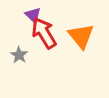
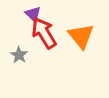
purple triangle: moved 1 px up
